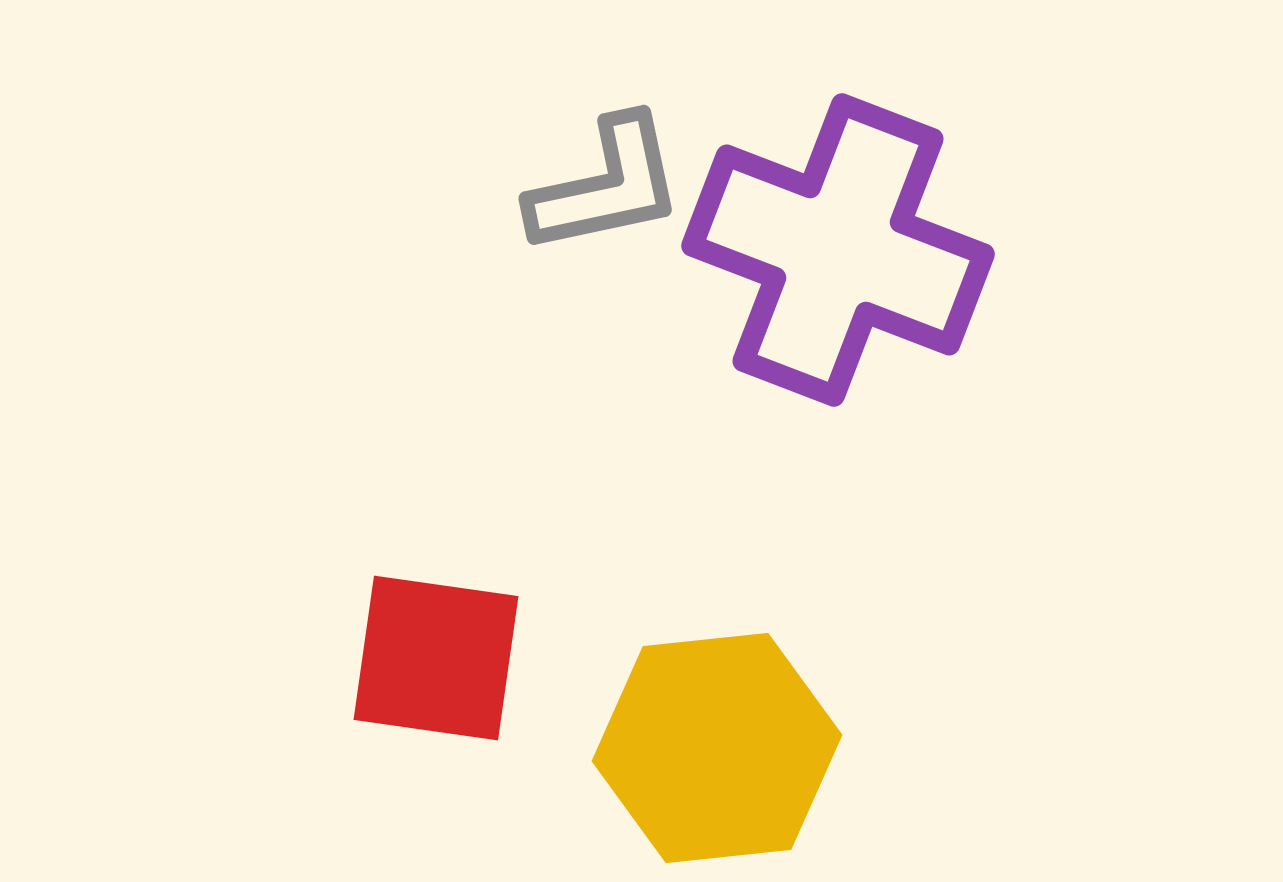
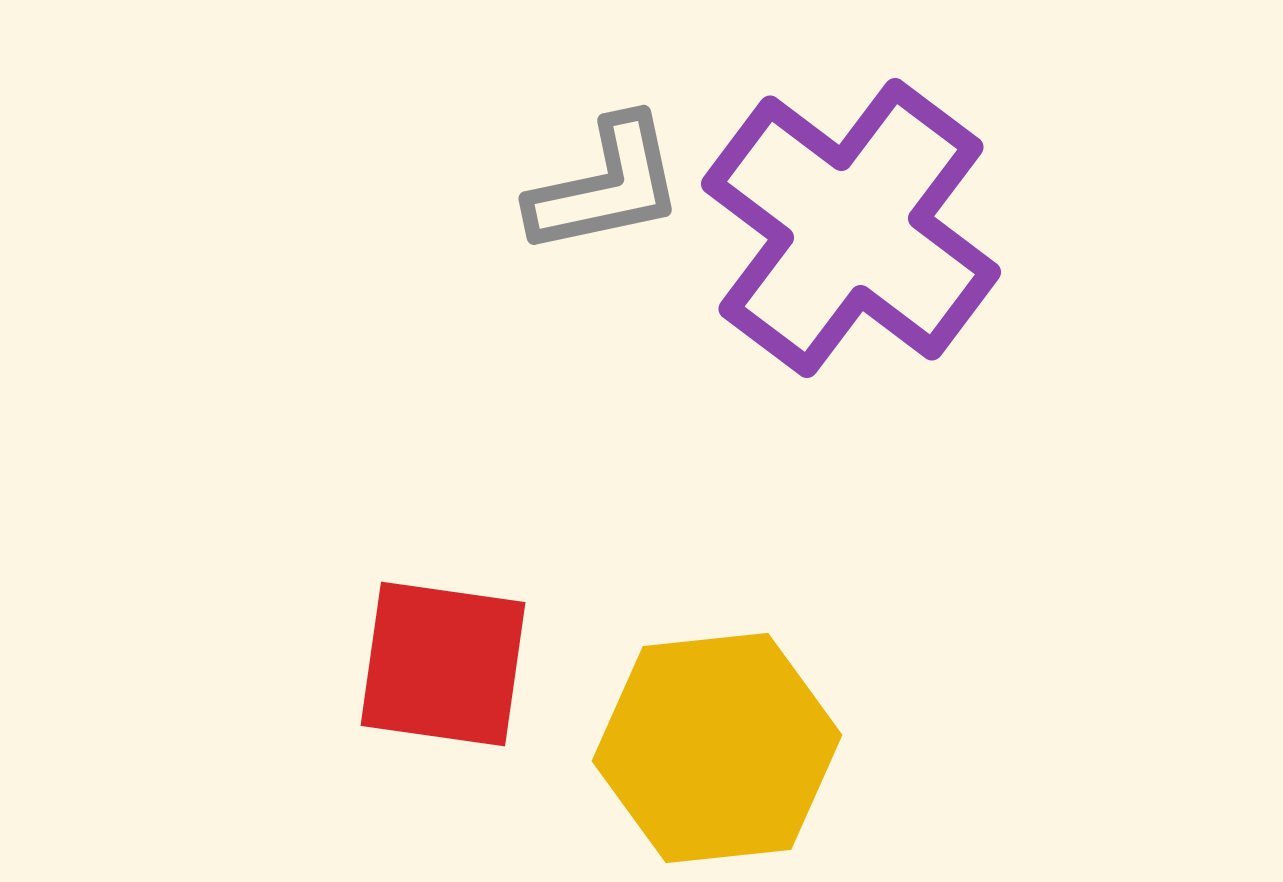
purple cross: moved 13 px right, 22 px up; rotated 16 degrees clockwise
red square: moved 7 px right, 6 px down
